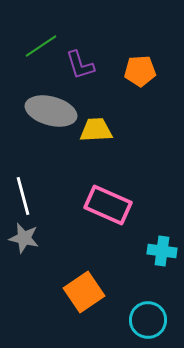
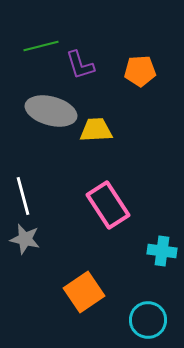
green line: rotated 20 degrees clockwise
pink rectangle: rotated 33 degrees clockwise
gray star: moved 1 px right, 1 px down
